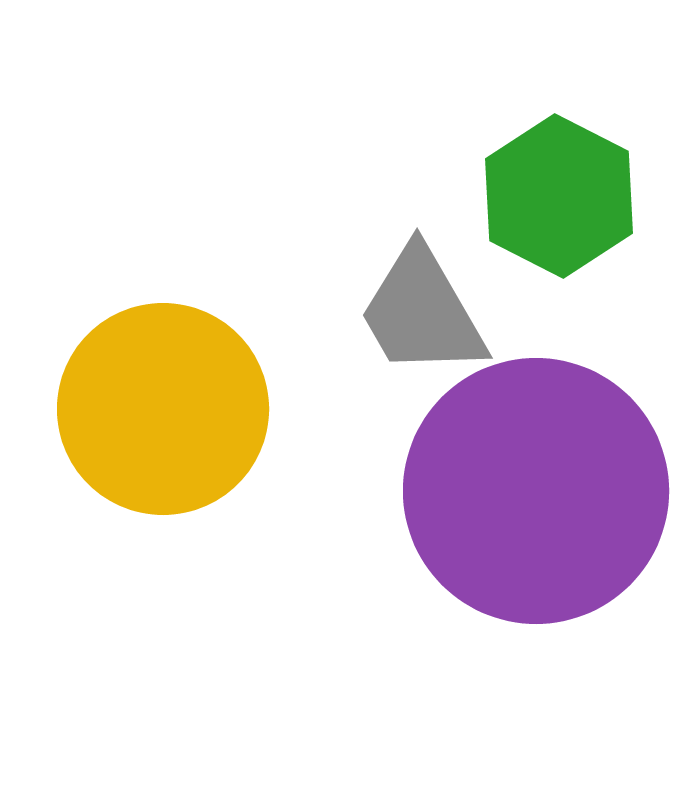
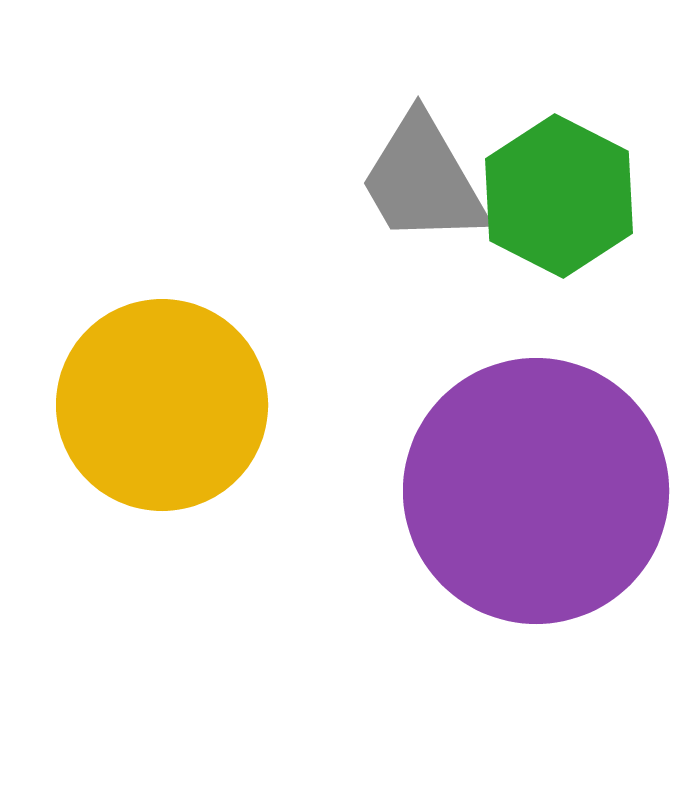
gray trapezoid: moved 1 px right, 132 px up
yellow circle: moved 1 px left, 4 px up
